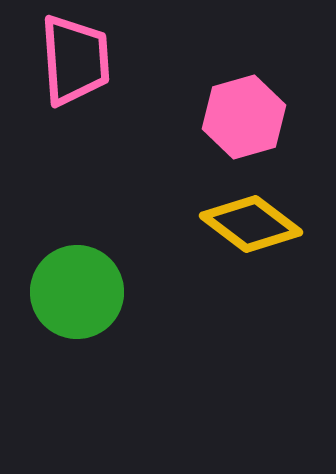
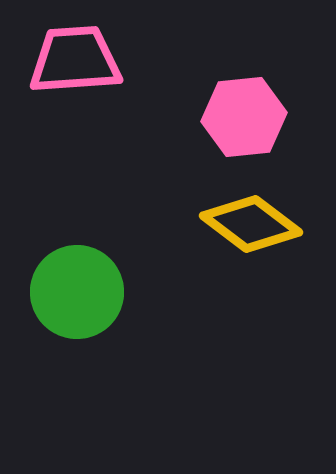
pink trapezoid: rotated 90 degrees counterclockwise
pink hexagon: rotated 10 degrees clockwise
